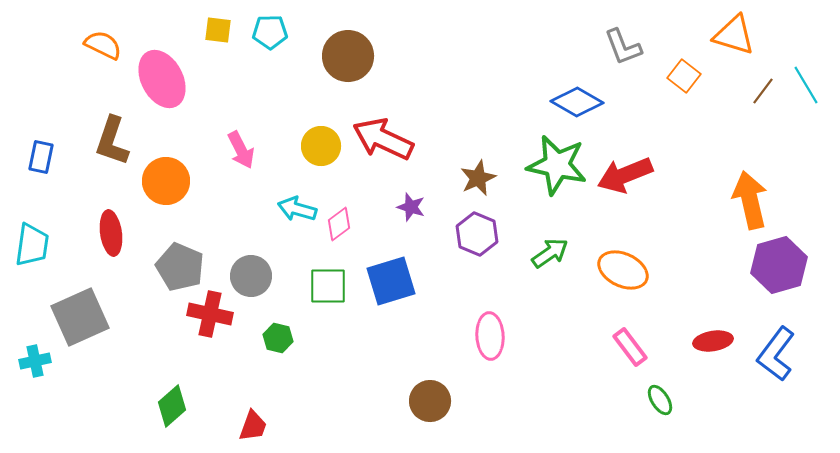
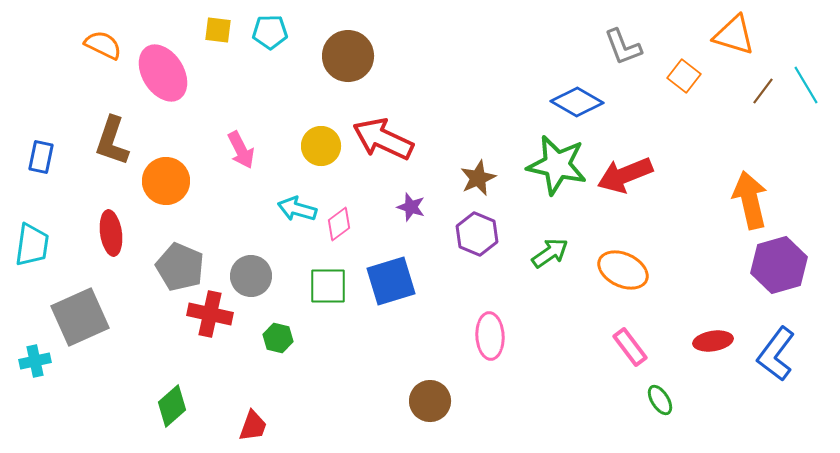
pink ellipse at (162, 79): moved 1 px right, 6 px up; rotated 4 degrees counterclockwise
